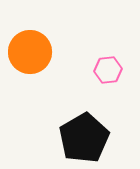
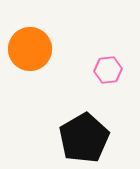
orange circle: moved 3 px up
